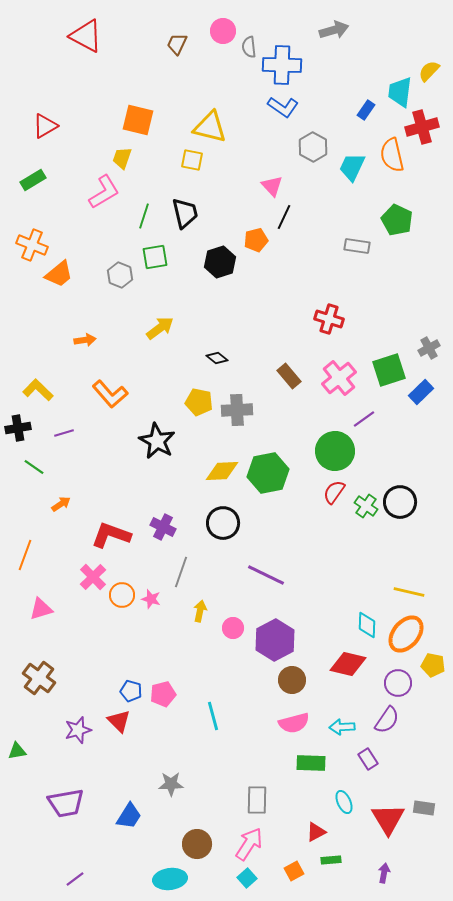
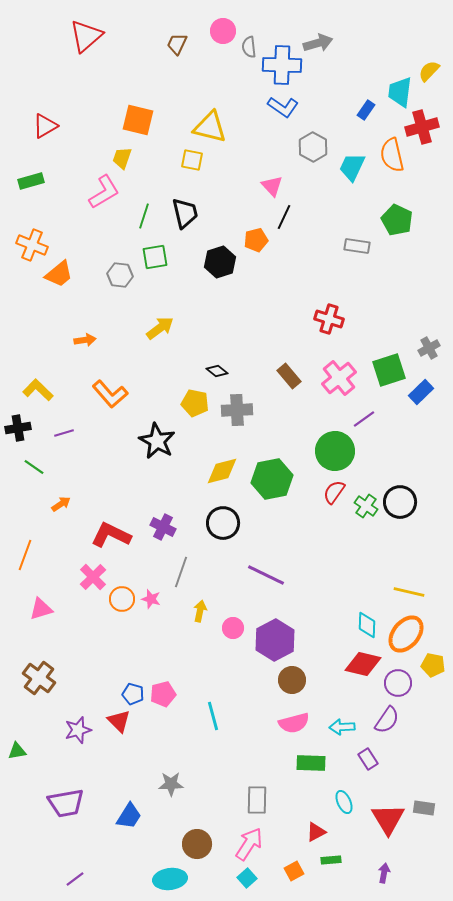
gray arrow at (334, 30): moved 16 px left, 13 px down
red triangle at (86, 36): rotated 51 degrees clockwise
green rectangle at (33, 180): moved 2 px left, 1 px down; rotated 15 degrees clockwise
gray hexagon at (120, 275): rotated 15 degrees counterclockwise
black diamond at (217, 358): moved 13 px down
yellow pentagon at (199, 402): moved 4 px left, 1 px down
yellow diamond at (222, 471): rotated 12 degrees counterclockwise
green hexagon at (268, 473): moved 4 px right, 6 px down
red L-shape at (111, 535): rotated 6 degrees clockwise
orange circle at (122, 595): moved 4 px down
red diamond at (348, 664): moved 15 px right
blue pentagon at (131, 691): moved 2 px right, 3 px down
